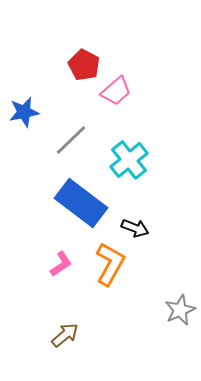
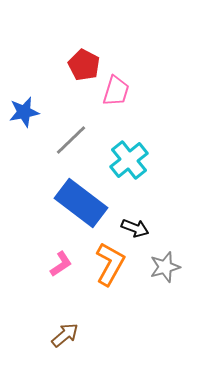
pink trapezoid: rotated 32 degrees counterclockwise
gray star: moved 15 px left, 43 px up; rotated 8 degrees clockwise
